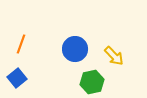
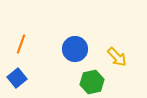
yellow arrow: moved 3 px right, 1 px down
